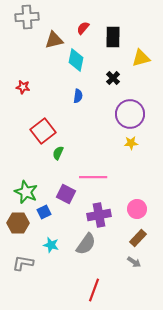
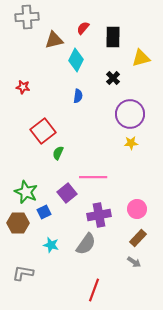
cyan diamond: rotated 15 degrees clockwise
purple square: moved 1 px right, 1 px up; rotated 24 degrees clockwise
gray L-shape: moved 10 px down
